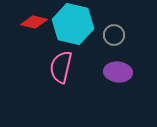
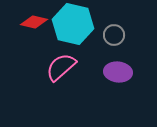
pink semicircle: rotated 36 degrees clockwise
